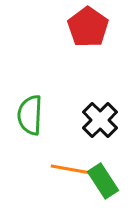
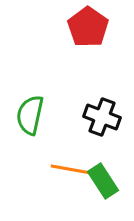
green semicircle: rotated 9 degrees clockwise
black cross: moved 2 px right, 3 px up; rotated 24 degrees counterclockwise
